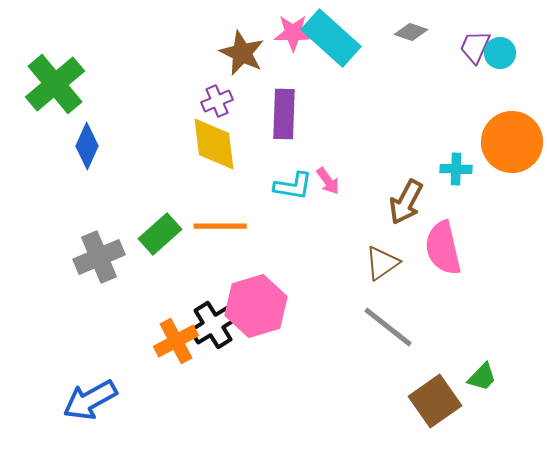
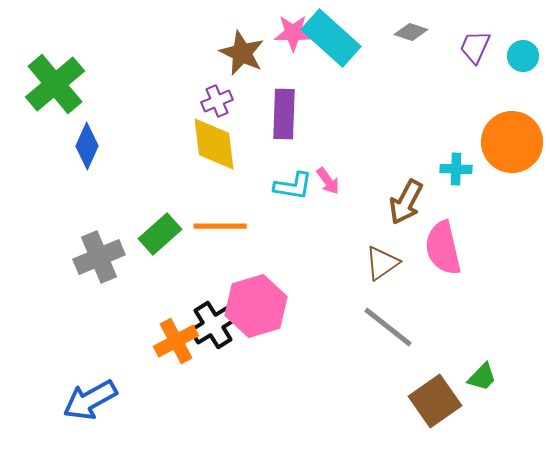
cyan circle: moved 23 px right, 3 px down
